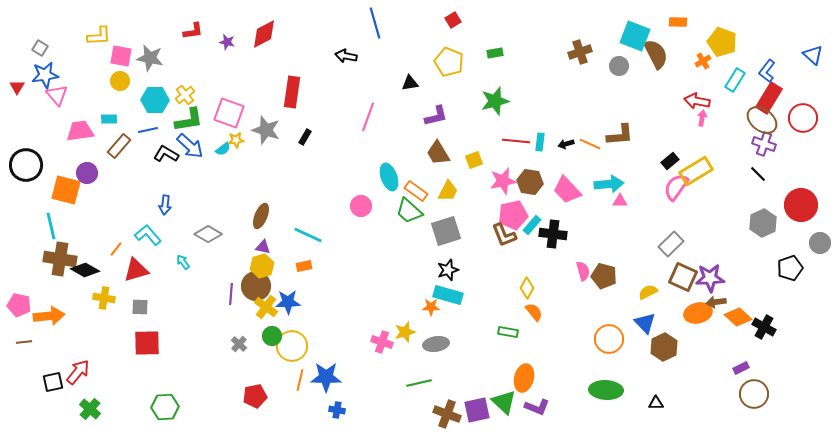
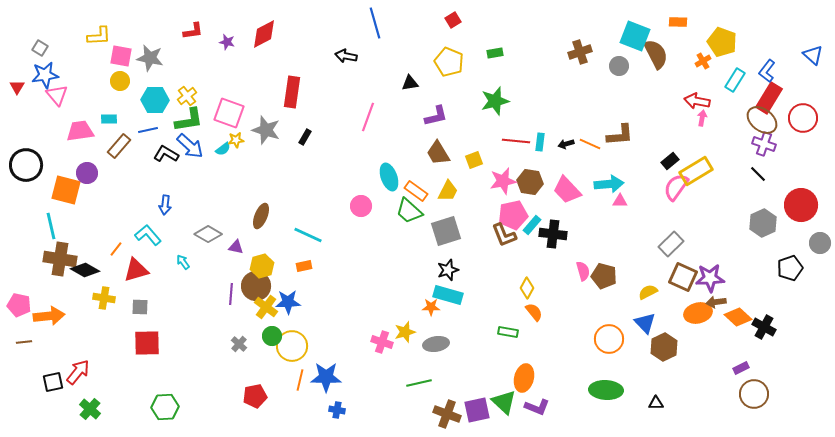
yellow cross at (185, 95): moved 2 px right, 1 px down
purple triangle at (263, 247): moved 27 px left
